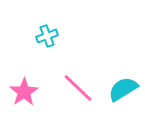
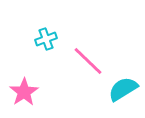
cyan cross: moved 1 px left, 3 px down
pink line: moved 10 px right, 27 px up
